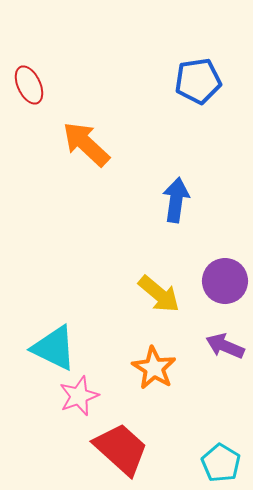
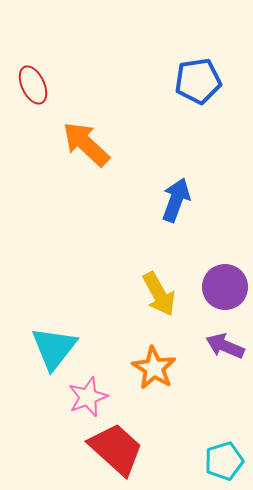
red ellipse: moved 4 px right
blue arrow: rotated 12 degrees clockwise
purple circle: moved 6 px down
yellow arrow: rotated 21 degrees clockwise
cyan triangle: rotated 42 degrees clockwise
pink star: moved 9 px right, 1 px down
red trapezoid: moved 5 px left
cyan pentagon: moved 3 px right, 2 px up; rotated 24 degrees clockwise
